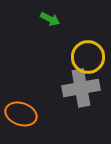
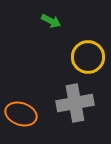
green arrow: moved 1 px right, 2 px down
gray cross: moved 6 px left, 15 px down
